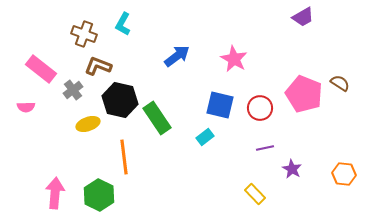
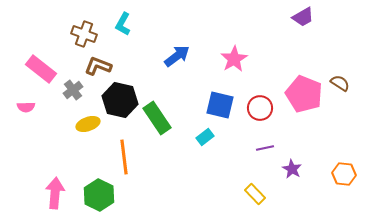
pink star: rotated 12 degrees clockwise
